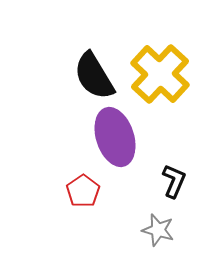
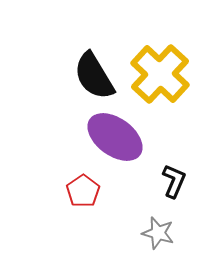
purple ellipse: rotated 36 degrees counterclockwise
gray star: moved 3 px down
